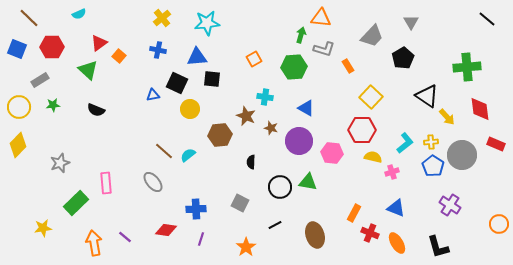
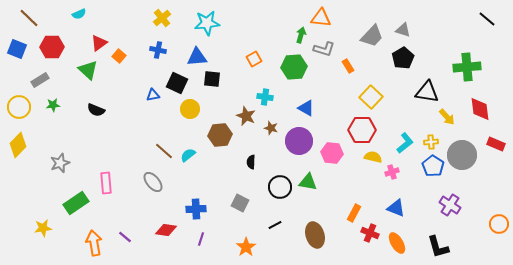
gray triangle at (411, 22): moved 8 px left, 8 px down; rotated 42 degrees counterclockwise
black triangle at (427, 96): moved 4 px up; rotated 25 degrees counterclockwise
green rectangle at (76, 203): rotated 10 degrees clockwise
